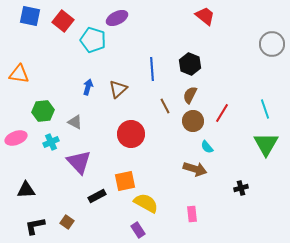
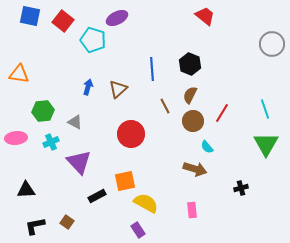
pink ellipse: rotated 15 degrees clockwise
pink rectangle: moved 4 px up
